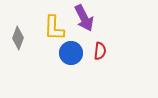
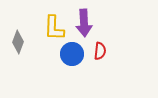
purple arrow: moved 5 px down; rotated 24 degrees clockwise
gray diamond: moved 4 px down
blue circle: moved 1 px right, 1 px down
